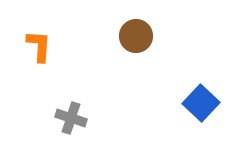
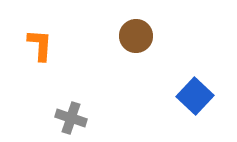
orange L-shape: moved 1 px right, 1 px up
blue square: moved 6 px left, 7 px up
